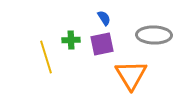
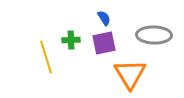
purple square: moved 2 px right, 1 px up
orange triangle: moved 1 px left, 1 px up
